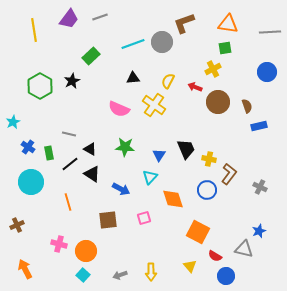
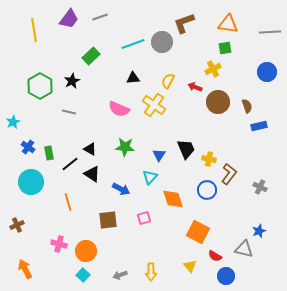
gray line at (69, 134): moved 22 px up
